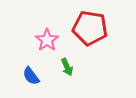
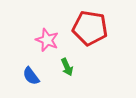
pink star: rotated 15 degrees counterclockwise
